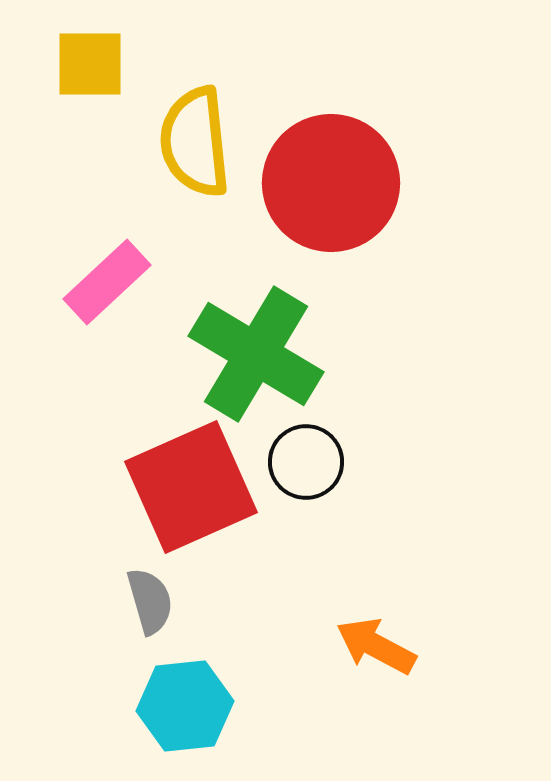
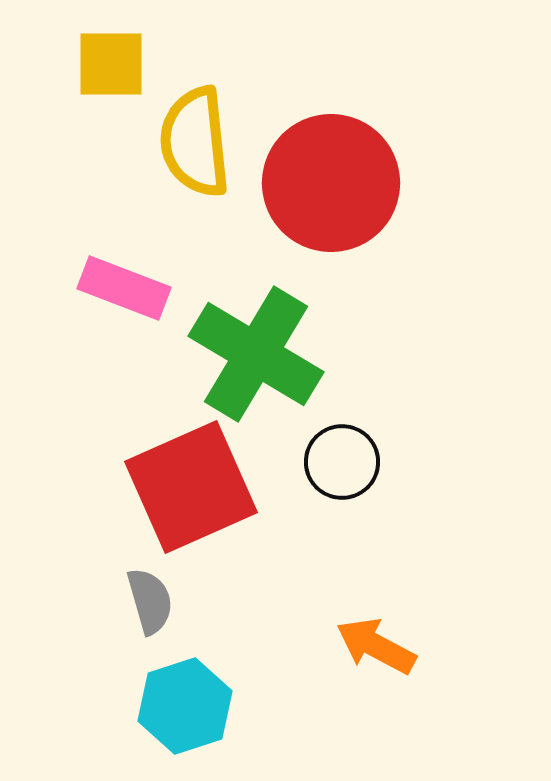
yellow square: moved 21 px right
pink rectangle: moved 17 px right, 6 px down; rotated 64 degrees clockwise
black circle: moved 36 px right
cyan hexagon: rotated 12 degrees counterclockwise
